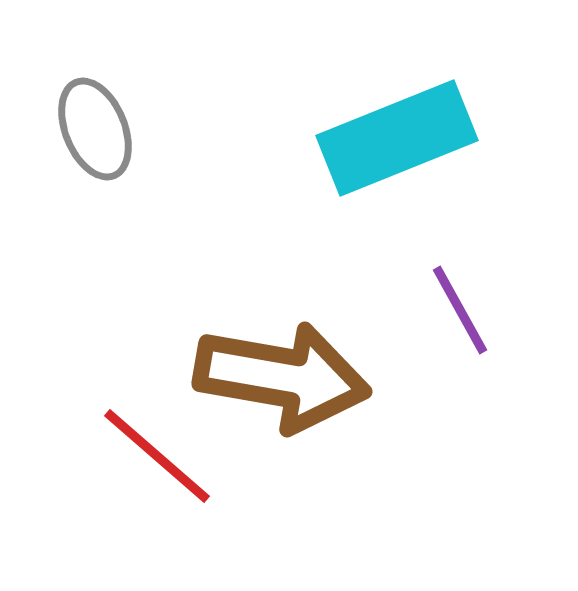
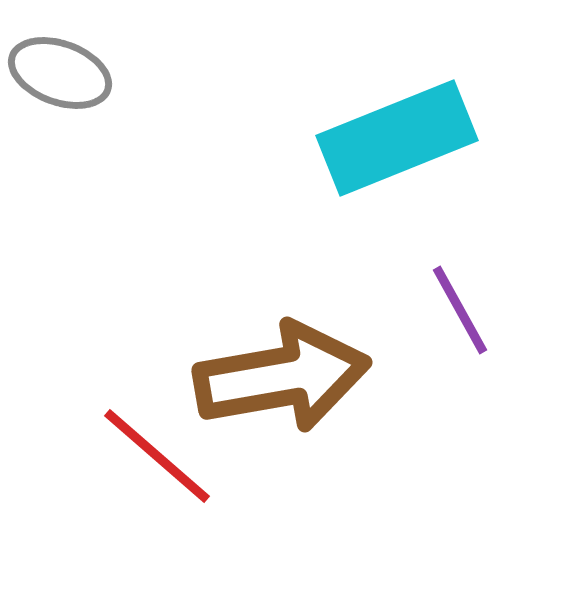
gray ellipse: moved 35 px left, 56 px up; rotated 48 degrees counterclockwise
brown arrow: rotated 20 degrees counterclockwise
